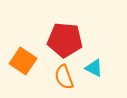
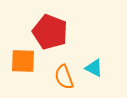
red pentagon: moved 15 px left, 8 px up; rotated 16 degrees clockwise
orange square: rotated 32 degrees counterclockwise
